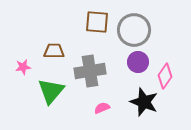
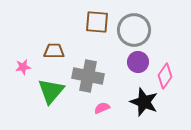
gray cross: moved 2 px left, 5 px down; rotated 20 degrees clockwise
